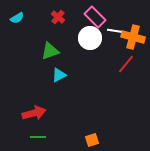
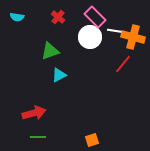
cyan semicircle: moved 1 px up; rotated 40 degrees clockwise
white circle: moved 1 px up
red line: moved 3 px left
